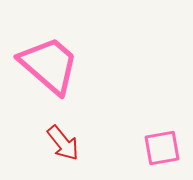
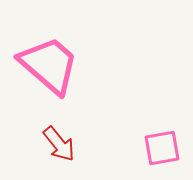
red arrow: moved 4 px left, 1 px down
